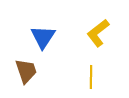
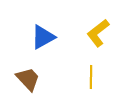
blue triangle: rotated 28 degrees clockwise
brown trapezoid: moved 2 px right, 8 px down; rotated 24 degrees counterclockwise
